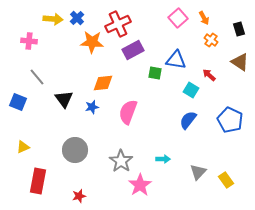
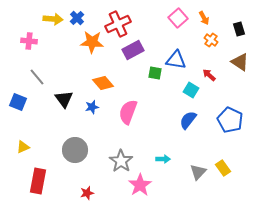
orange diamond: rotated 55 degrees clockwise
yellow rectangle: moved 3 px left, 12 px up
red star: moved 8 px right, 3 px up
